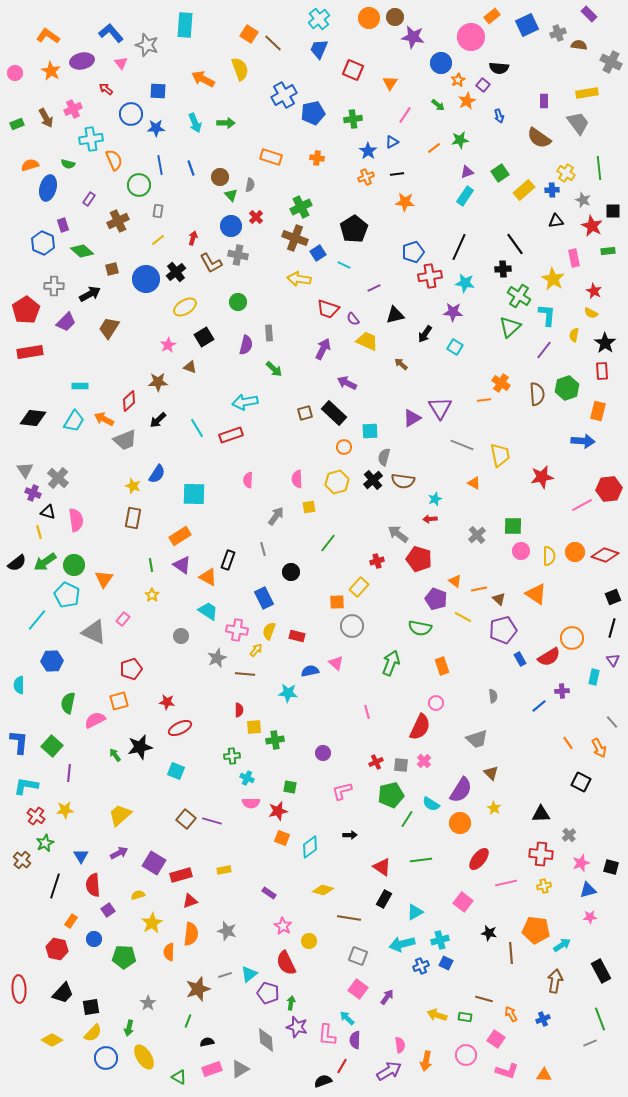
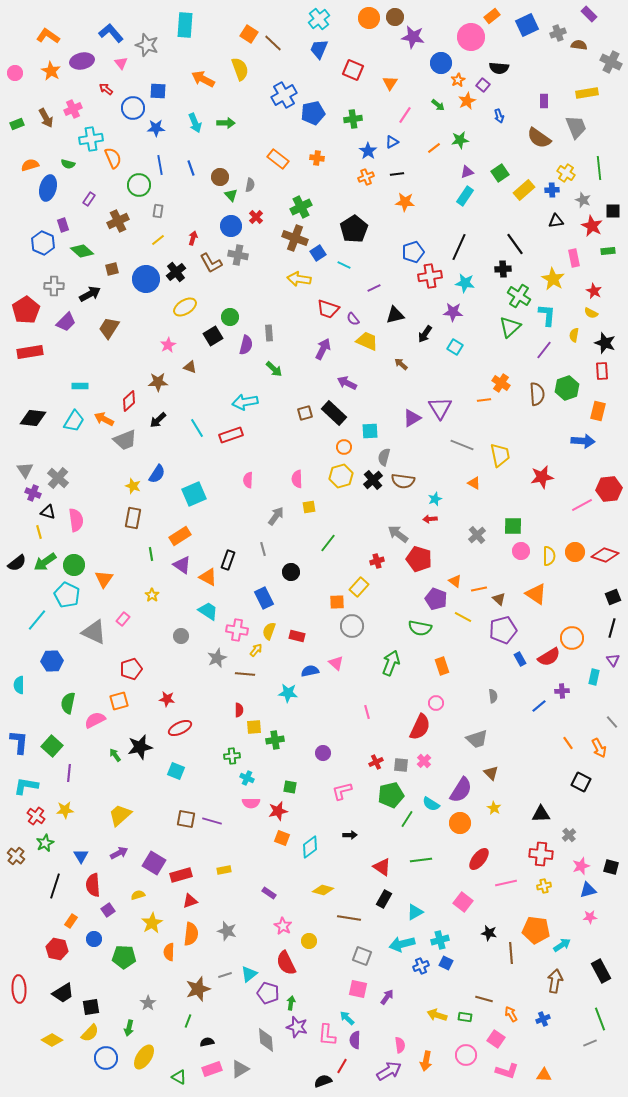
blue circle at (131, 114): moved 2 px right, 6 px up
gray trapezoid at (578, 123): moved 2 px left, 4 px down; rotated 15 degrees clockwise
orange rectangle at (271, 157): moved 7 px right, 2 px down; rotated 20 degrees clockwise
orange semicircle at (114, 160): moved 1 px left, 2 px up
green circle at (238, 302): moved 8 px left, 15 px down
black square at (204, 337): moved 9 px right, 1 px up
black star at (605, 343): rotated 15 degrees counterclockwise
yellow hexagon at (337, 482): moved 4 px right, 6 px up
cyan square at (194, 494): rotated 25 degrees counterclockwise
green line at (151, 565): moved 11 px up
red star at (167, 702): moved 3 px up
brown square at (186, 819): rotated 30 degrees counterclockwise
brown cross at (22, 860): moved 6 px left, 4 px up
pink star at (581, 863): moved 3 px down
gray square at (358, 956): moved 4 px right
pink square at (358, 989): rotated 24 degrees counterclockwise
black trapezoid at (63, 993): rotated 15 degrees clockwise
yellow semicircle at (93, 1033): moved 3 px left
yellow ellipse at (144, 1057): rotated 65 degrees clockwise
